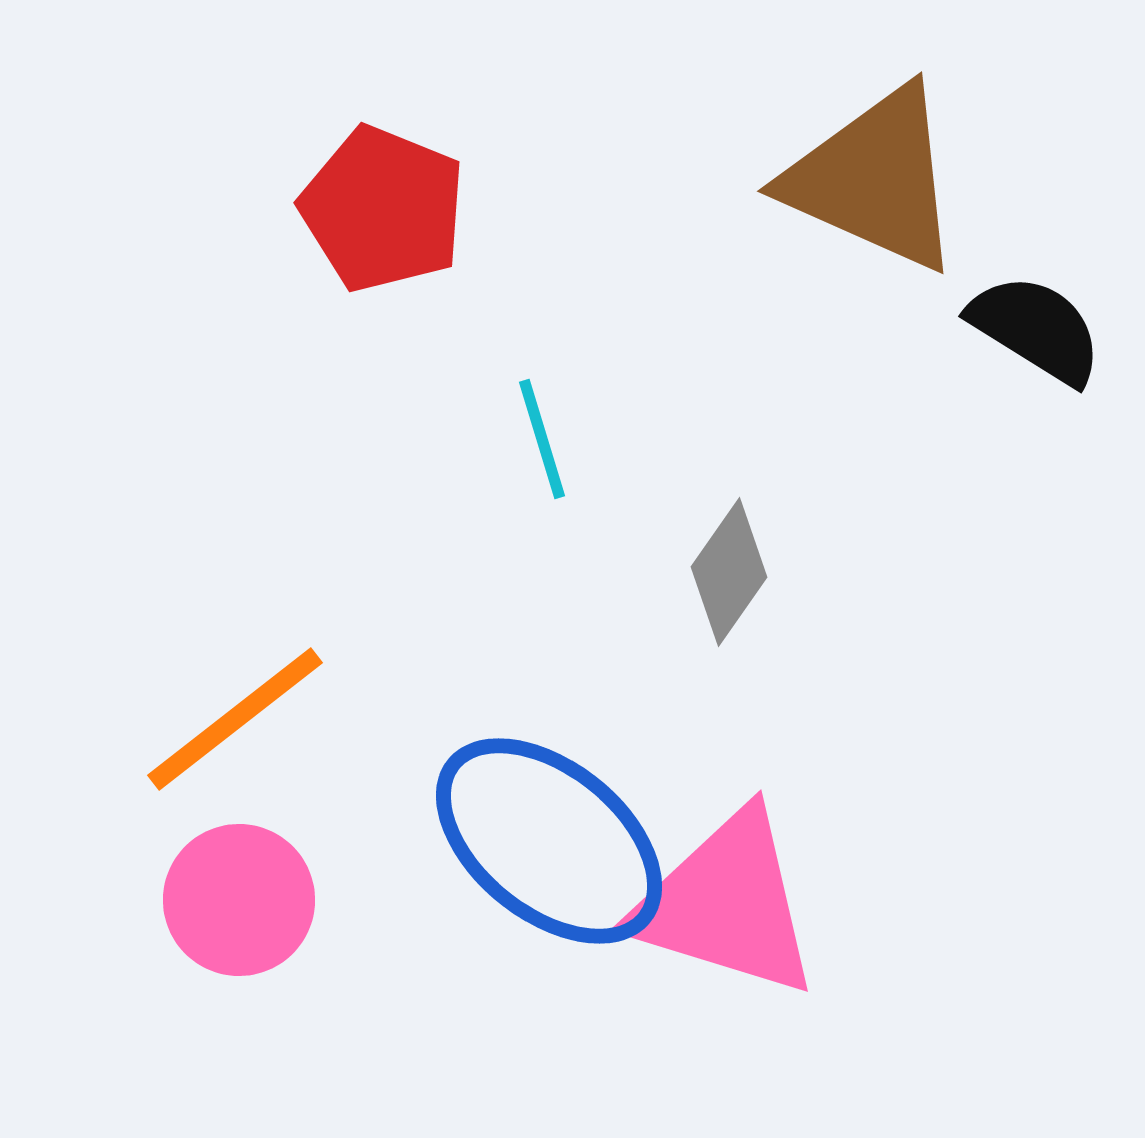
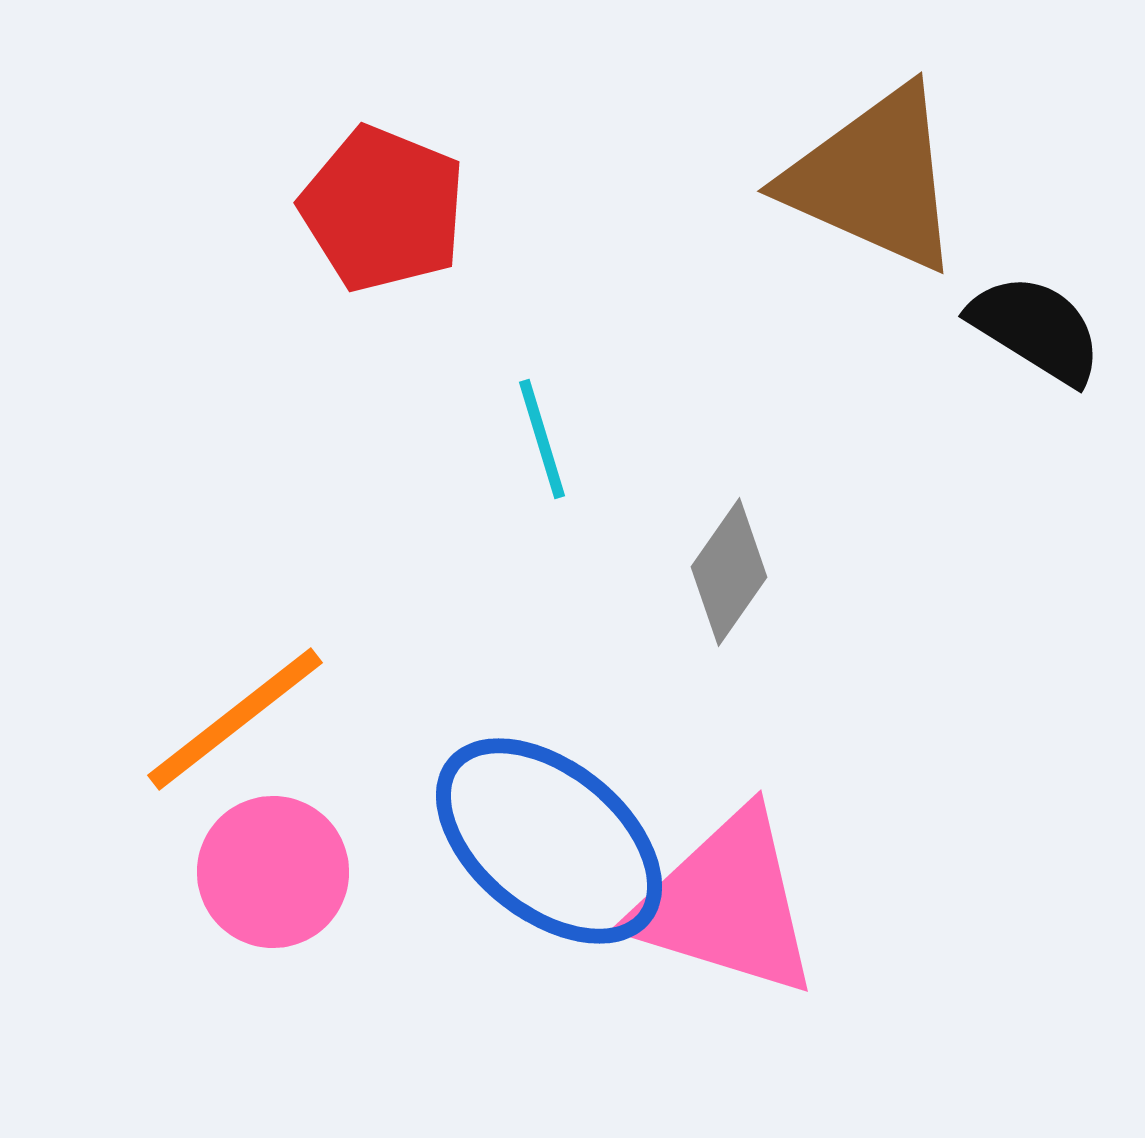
pink circle: moved 34 px right, 28 px up
